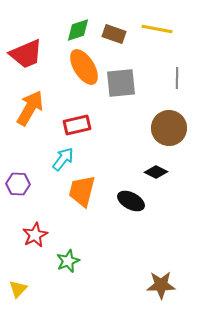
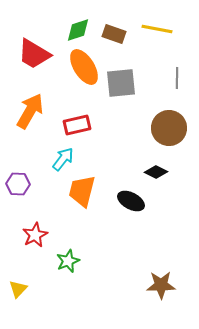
red trapezoid: moved 8 px right; rotated 54 degrees clockwise
orange arrow: moved 3 px down
